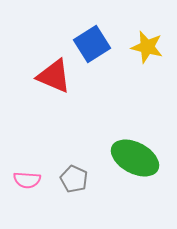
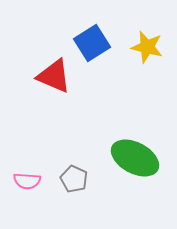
blue square: moved 1 px up
pink semicircle: moved 1 px down
